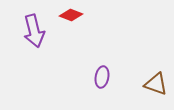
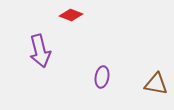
purple arrow: moved 6 px right, 20 px down
brown triangle: rotated 10 degrees counterclockwise
